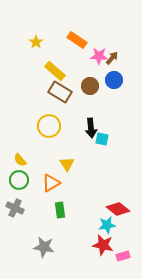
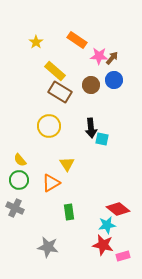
brown circle: moved 1 px right, 1 px up
green rectangle: moved 9 px right, 2 px down
gray star: moved 4 px right
